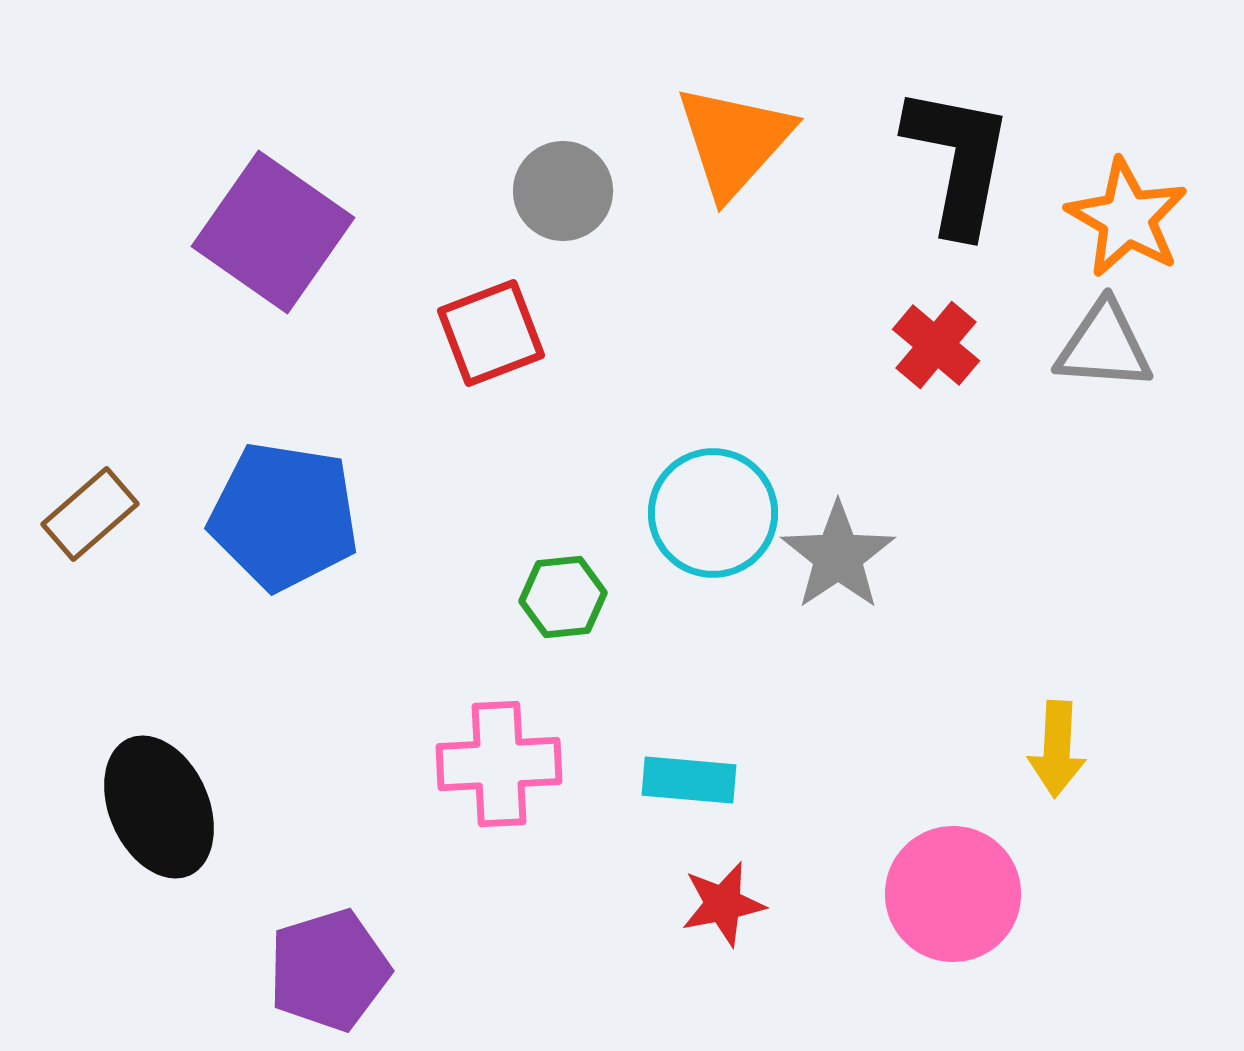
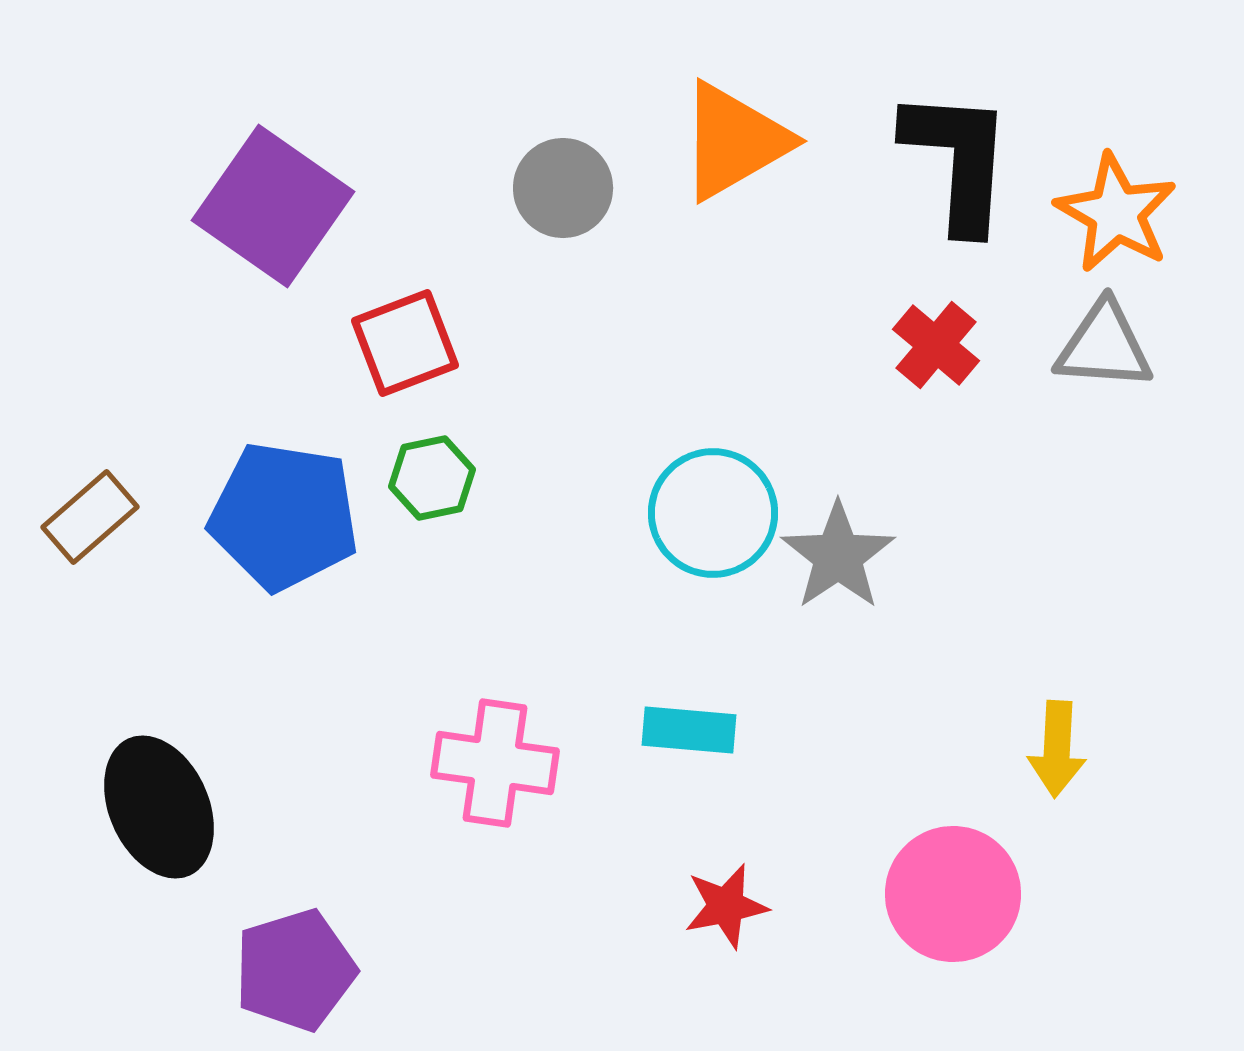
orange triangle: rotated 18 degrees clockwise
black L-shape: rotated 7 degrees counterclockwise
gray circle: moved 3 px up
orange star: moved 11 px left, 5 px up
purple square: moved 26 px up
red square: moved 86 px left, 10 px down
brown rectangle: moved 3 px down
green hexagon: moved 131 px left, 119 px up; rotated 6 degrees counterclockwise
pink cross: moved 4 px left, 1 px up; rotated 11 degrees clockwise
cyan rectangle: moved 50 px up
red star: moved 3 px right, 2 px down
purple pentagon: moved 34 px left
